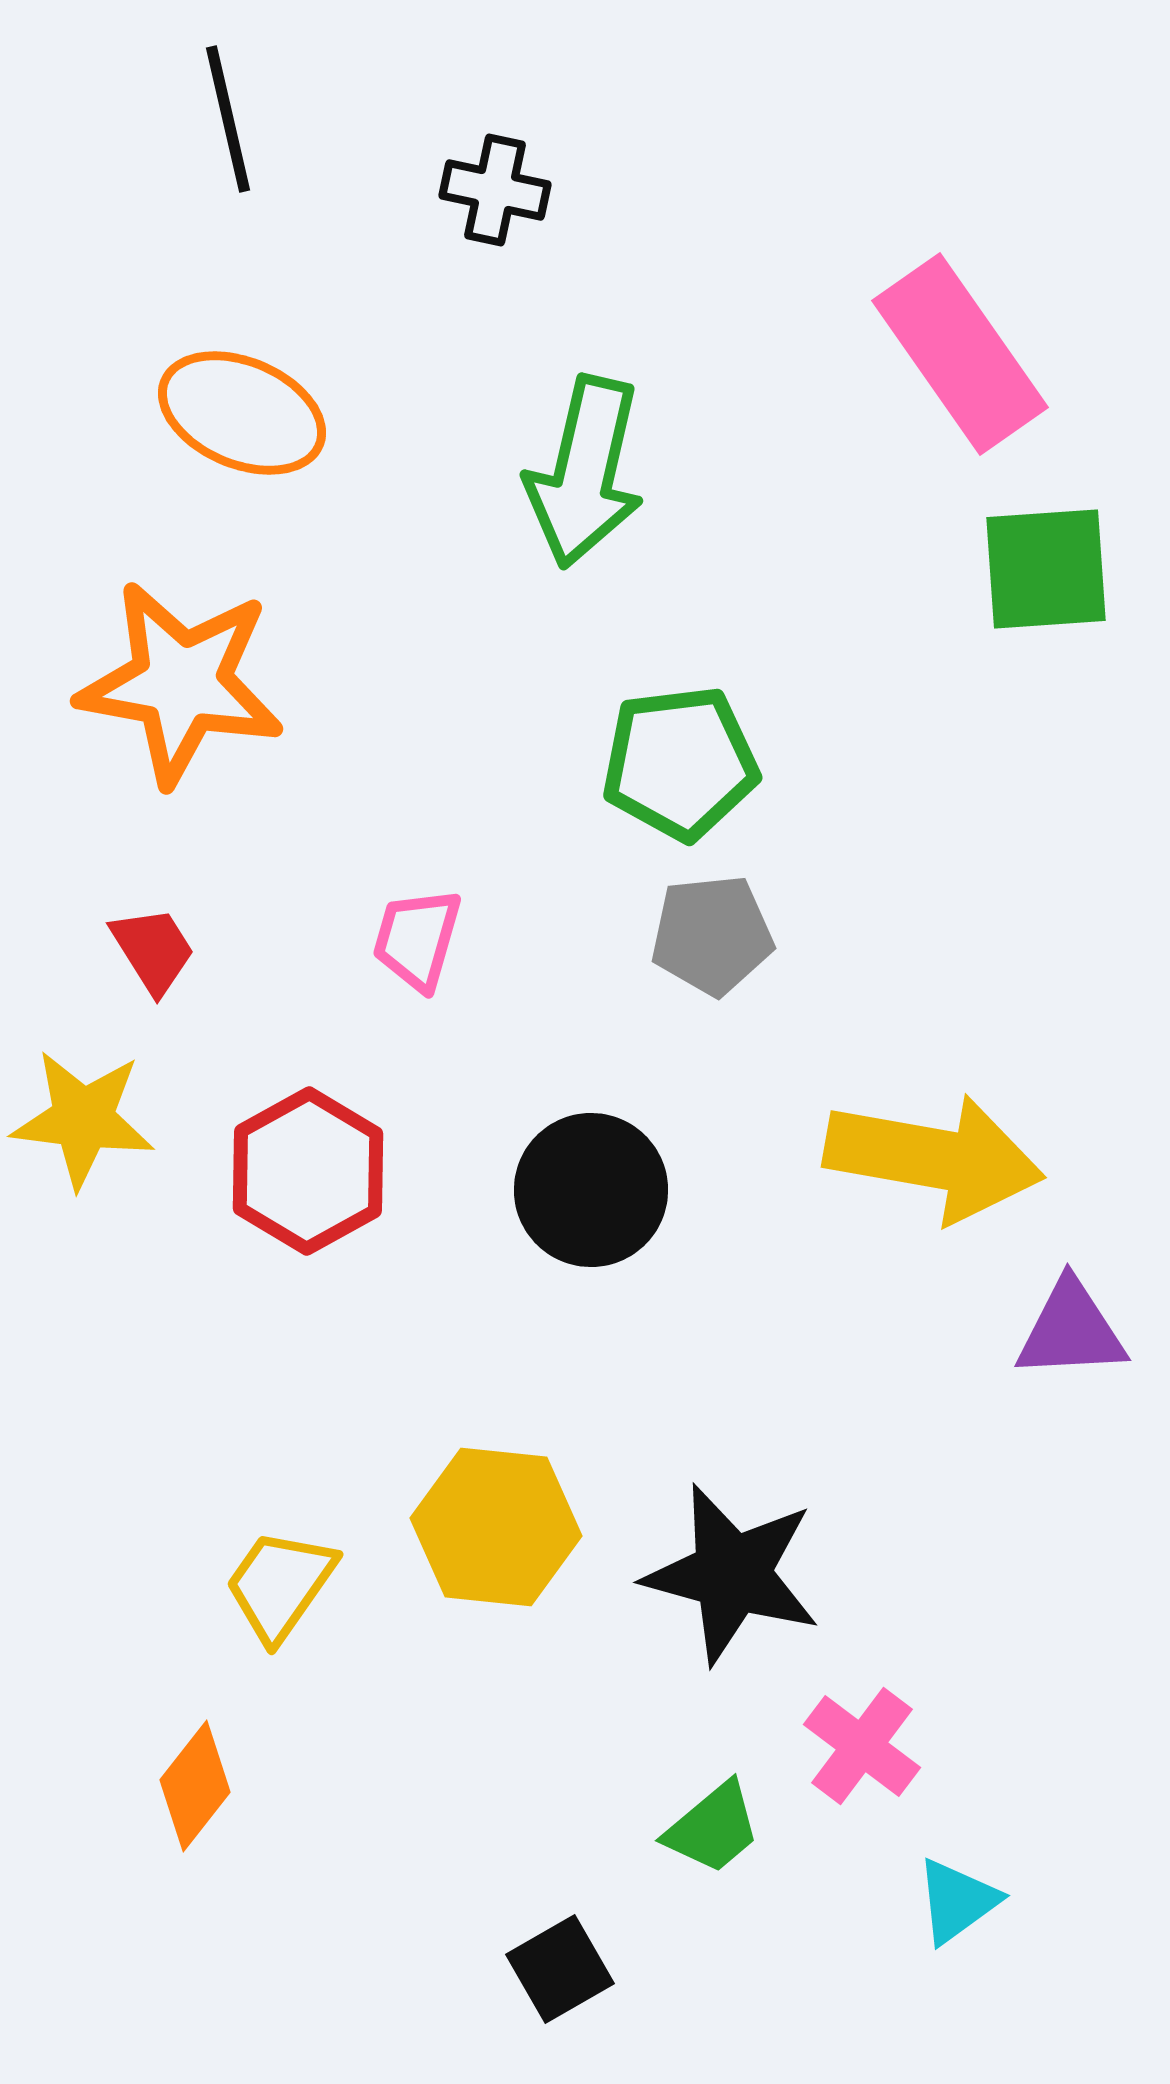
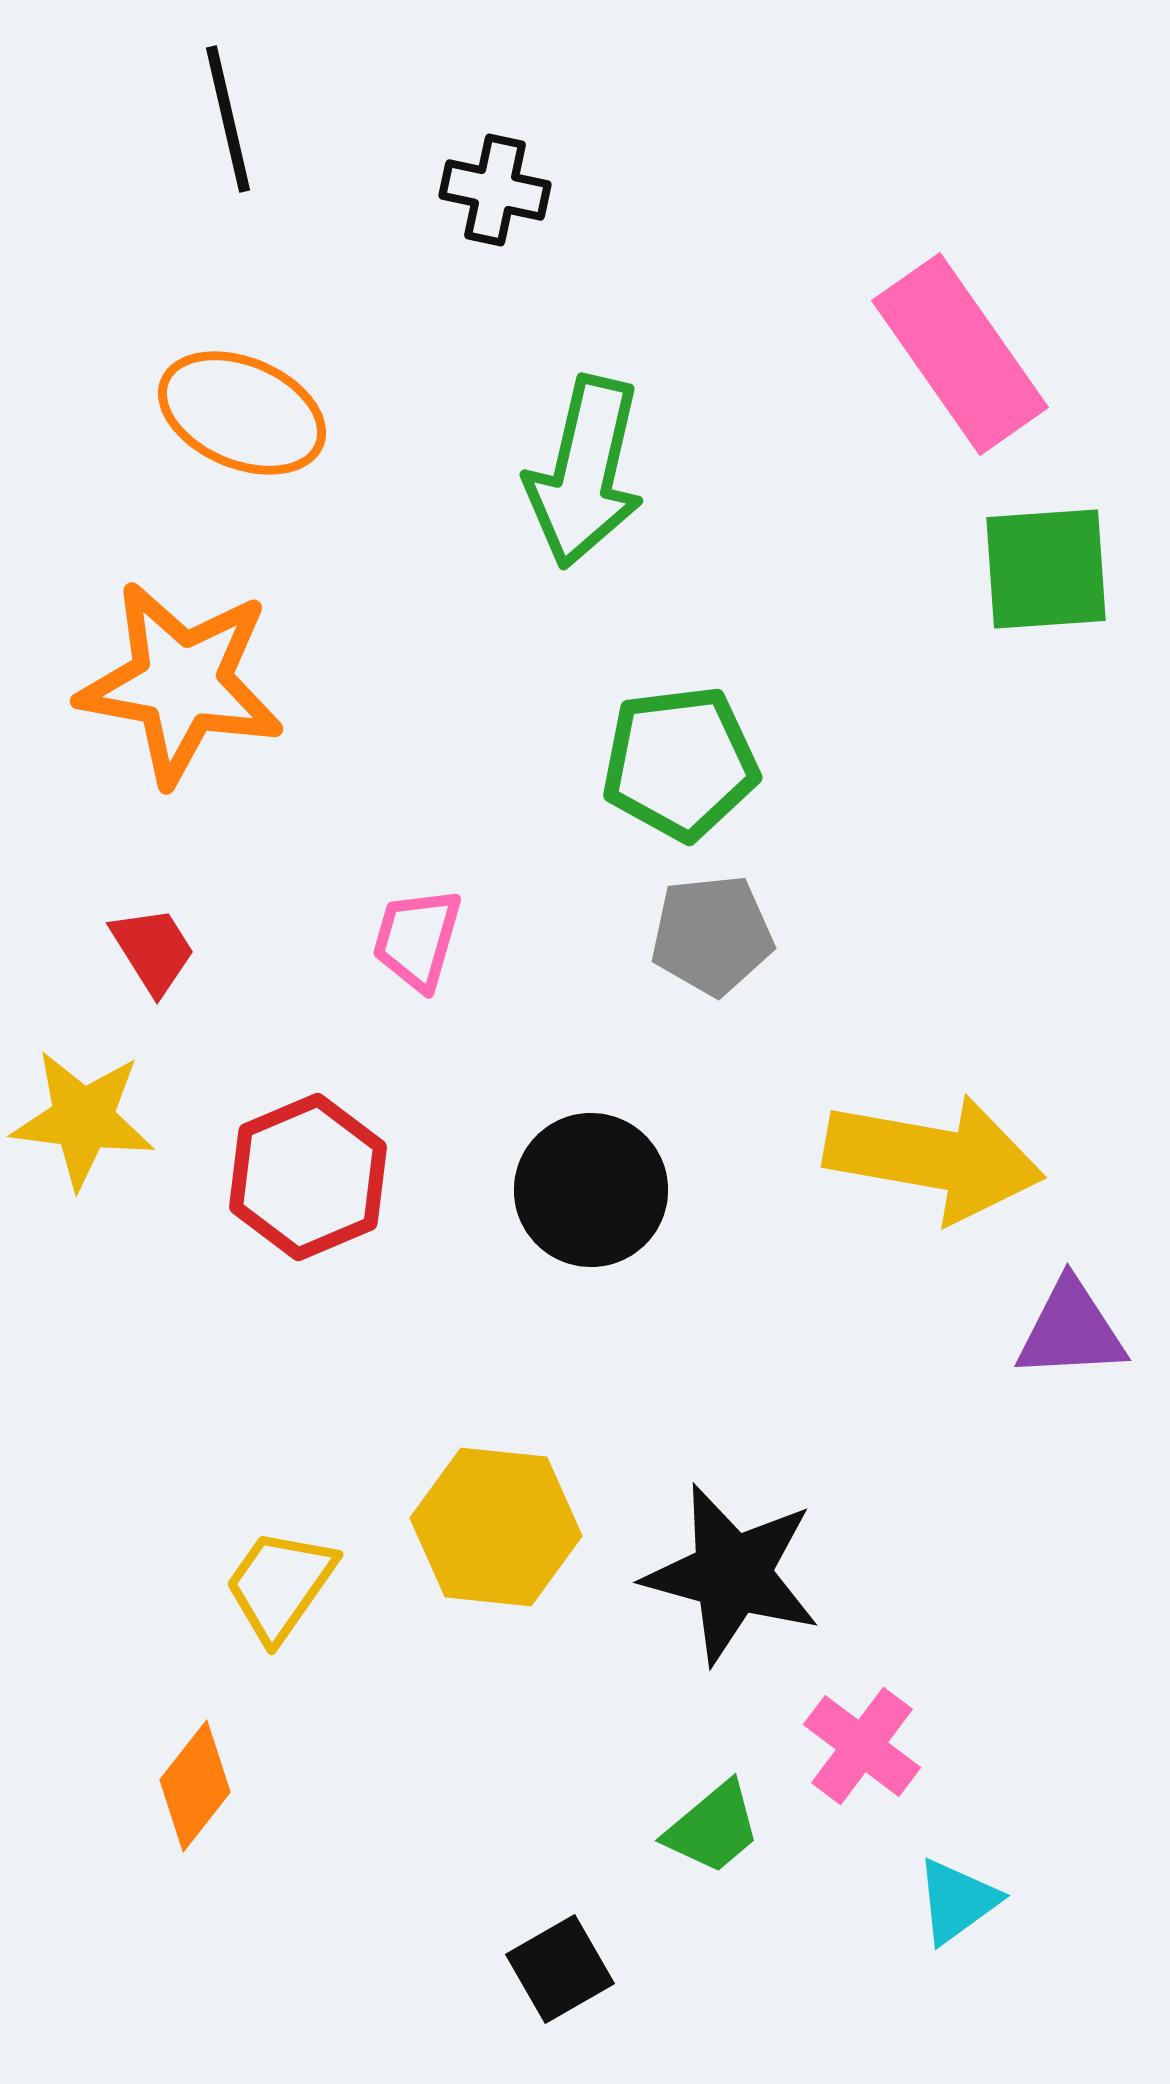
red hexagon: moved 6 px down; rotated 6 degrees clockwise
